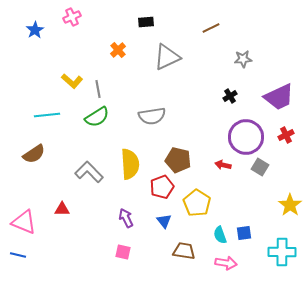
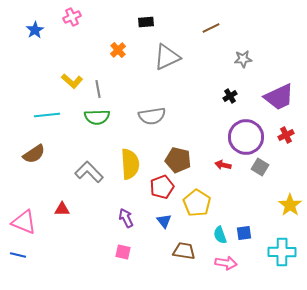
green semicircle: rotated 30 degrees clockwise
